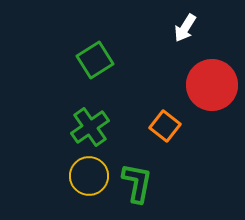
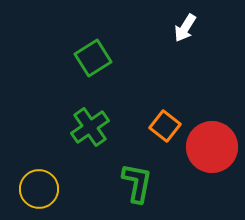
green square: moved 2 px left, 2 px up
red circle: moved 62 px down
yellow circle: moved 50 px left, 13 px down
